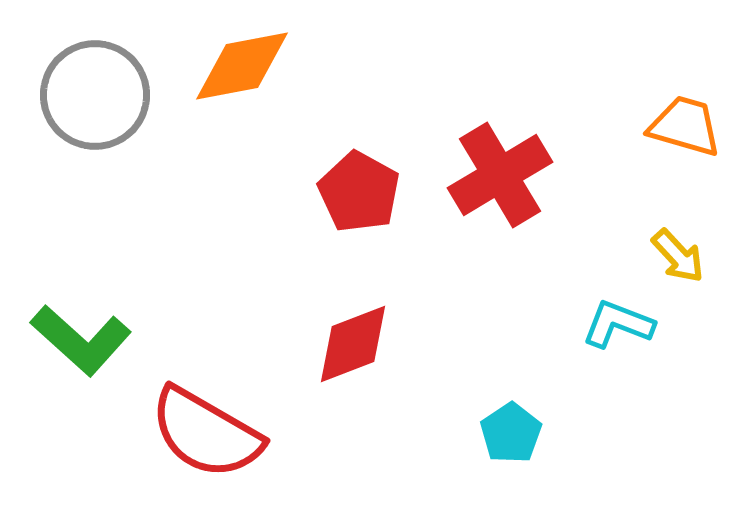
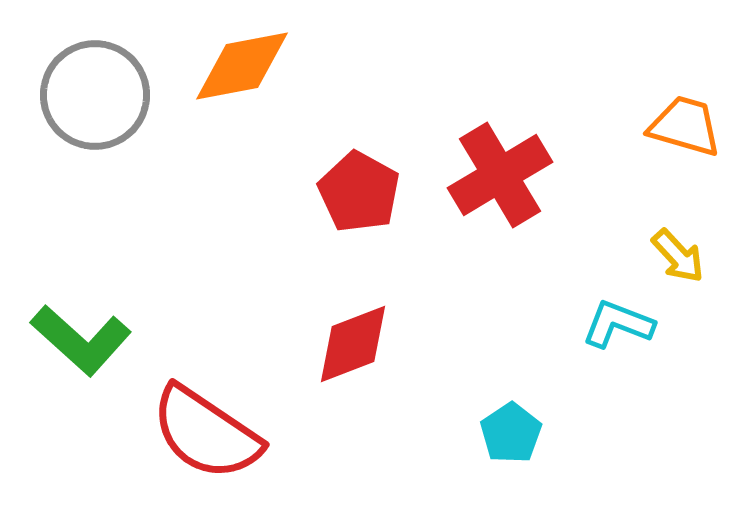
red semicircle: rotated 4 degrees clockwise
